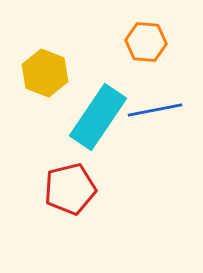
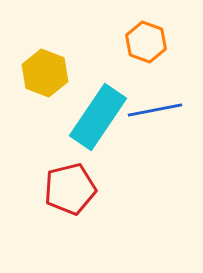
orange hexagon: rotated 15 degrees clockwise
